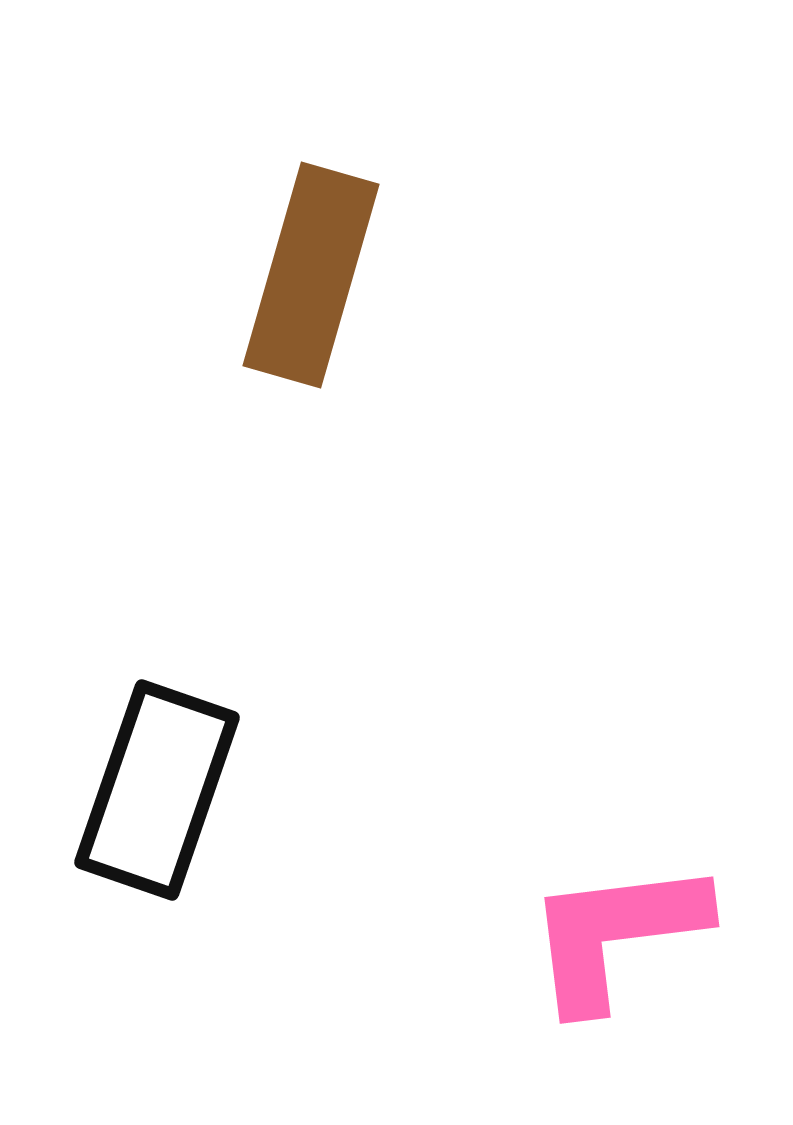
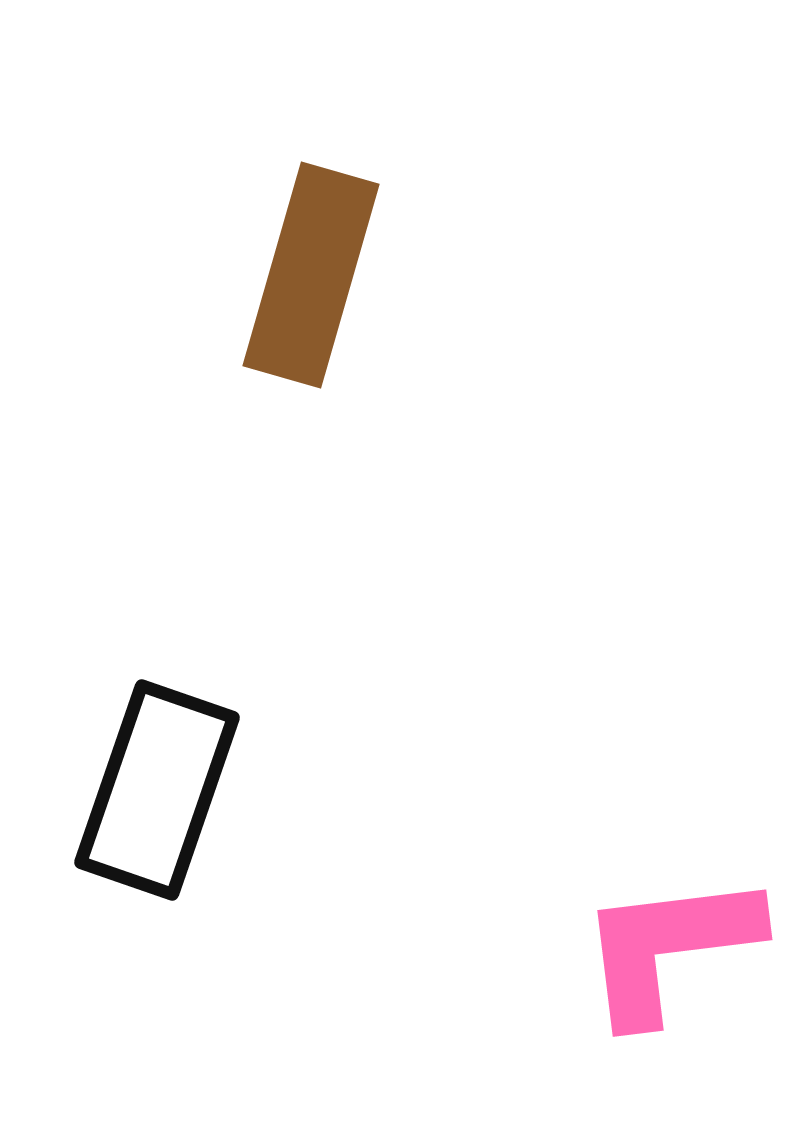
pink L-shape: moved 53 px right, 13 px down
